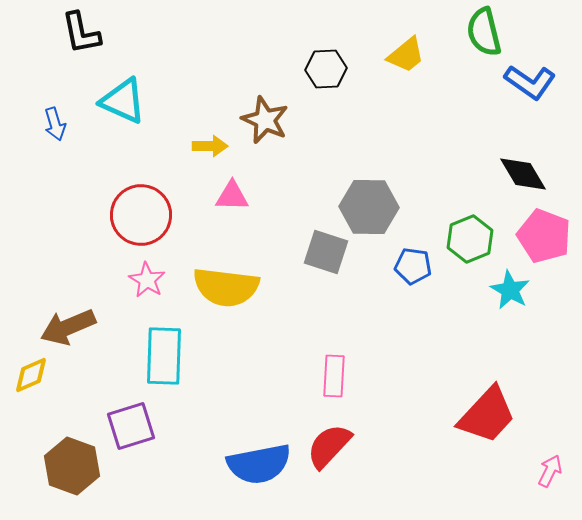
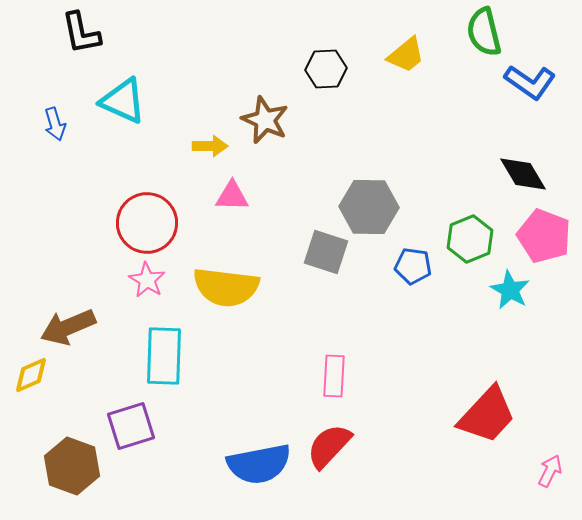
red circle: moved 6 px right, 8 px down
